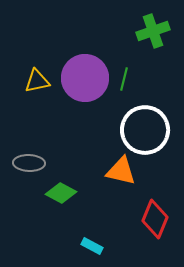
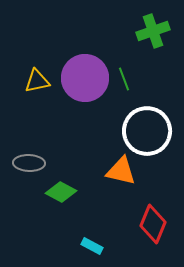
green line: rotated 35 degrees counterclockwise
white circle: moved 2 px right, 1 px down
green diamond: moved 1 px up
red diamond: moved 2 px left, 5 px down
